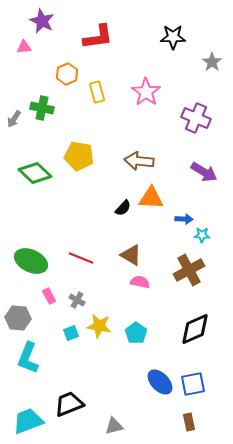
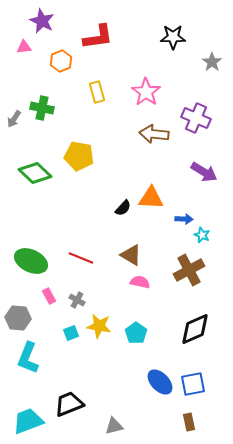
orange hexagon: moved 6 px left, 13 px up
brown arrow: moved 15 px right, 27 px up
cyan star: rotated 21 degrees clockwise
